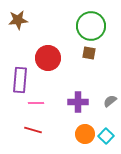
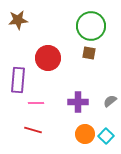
purple rectangle: moved 2 px left
